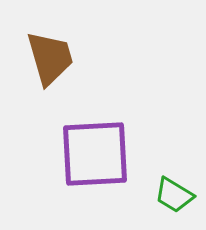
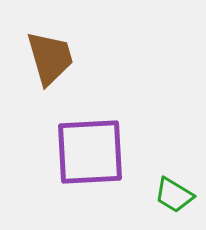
purple square: moved 5 px left, 2 px up
